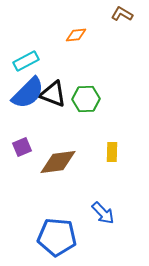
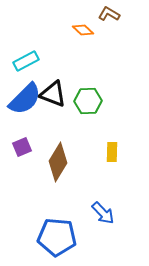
brown L-shape: moved 13 px left
orange diamond: moved 7 px right, 5 px up; rotated 50 degrees clockwise
blue semicircle: moved 3 px left, 6 px down
green hexagon: moved 2 px right, 2 px down
brown diamond: rotated 51 degrees counterclockwise
